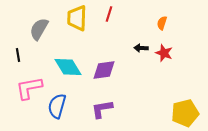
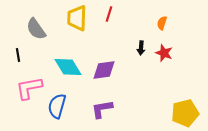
gray semicircle: moved 3 px left; rotated 65 degrees counterclockwise
black arrow: rotated 88 degrees counterclockwise
